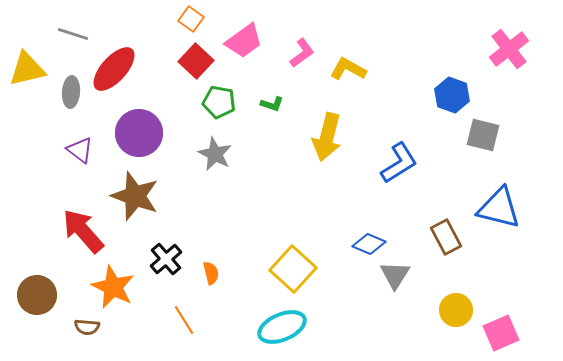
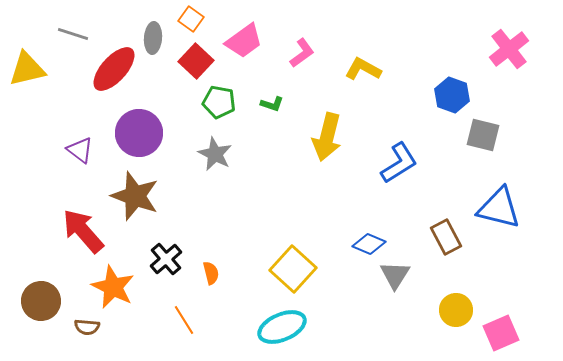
yellow L-shape: moved 15 px right
gray ellipse: moved 82 px right, 54 px up
brown circle: moved 4 px right, 6 px down
